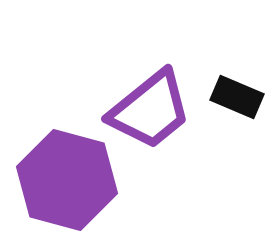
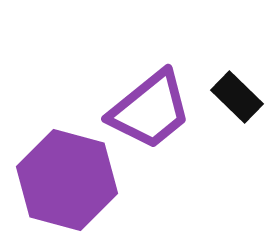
black rectangle: rotated 21 degrees clockwise
